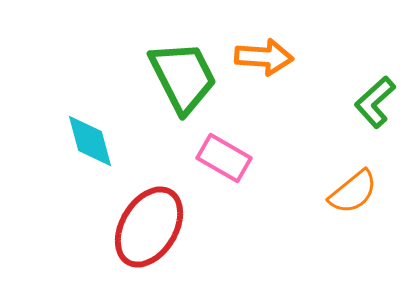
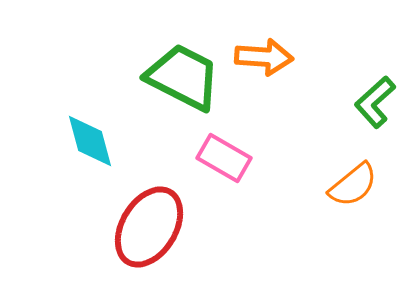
green trapezoid: rotated 36 degrees counterclockwise
orange semicircle: moved 7 px up
